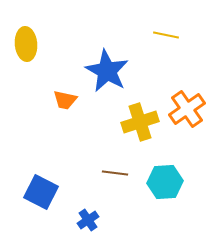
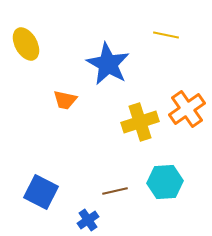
yellow ellipse: rotated 24 degrees counterclockwise
blue star: moved 1 px right, 7 px up
brown line: moved 18 px down; rotated 20 degrees counterclockwise
